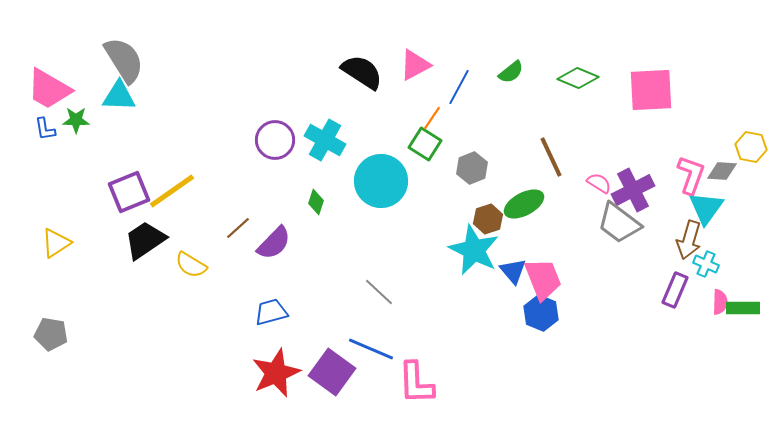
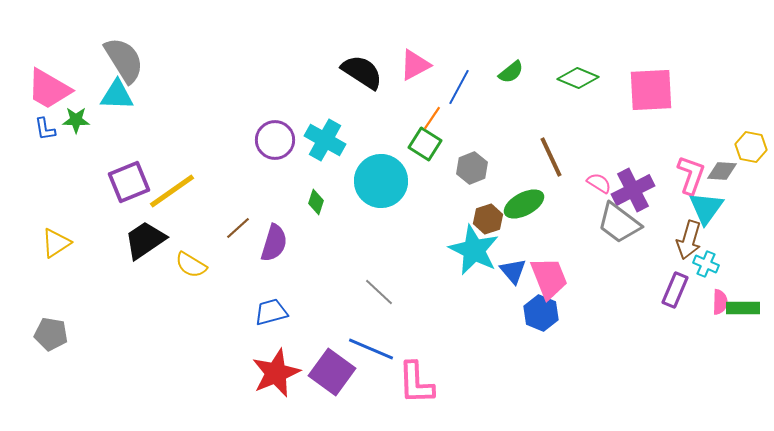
cyan triangle at (119, 96): moved 2 px left, 1 px up
purple square at (129, 192): moved 10 px up
purple semicircle at (274, 243): rotated 27 degrees counterclockwise
pink trapezoid at (543, 279): moved 6 px right, 1 px up
